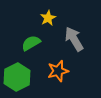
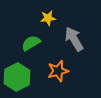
yellow star: rotated 21 degrees clockwise
